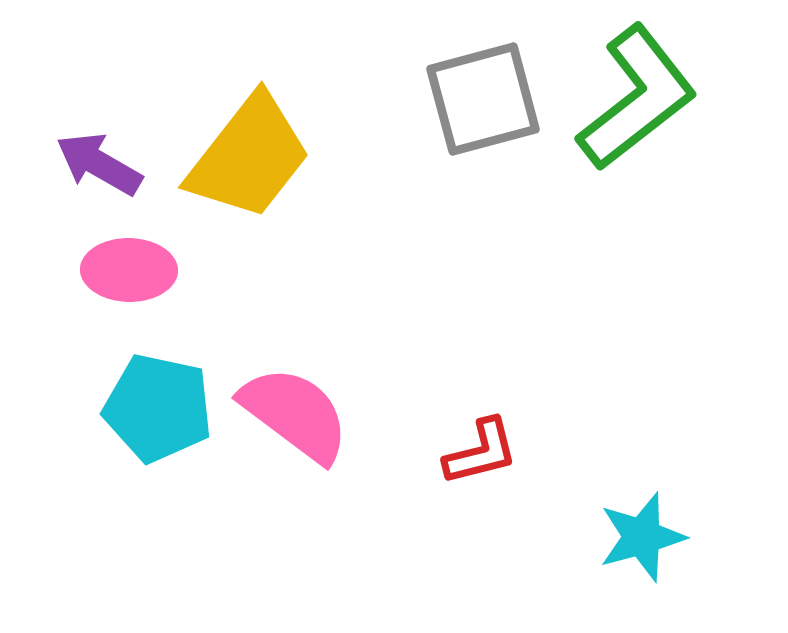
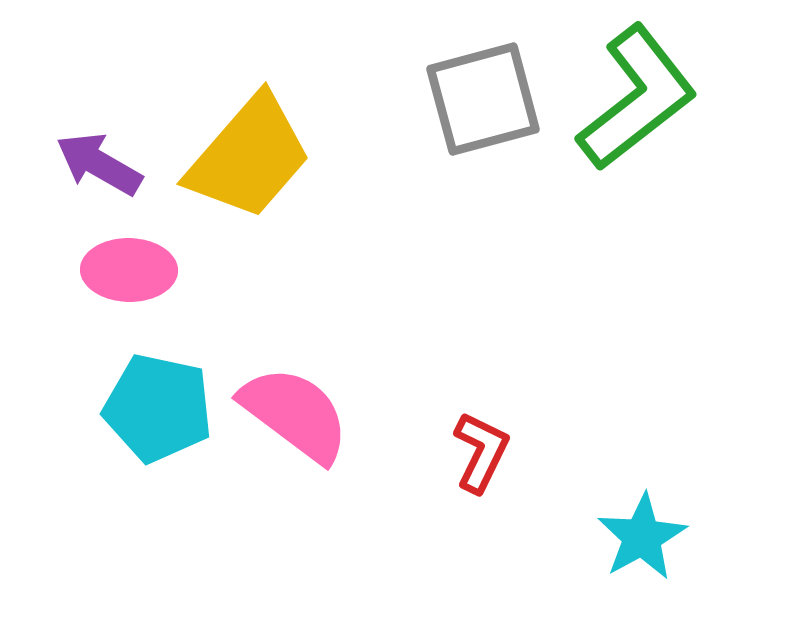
yellow trapezoid: rotated 3 degrees clockwise
red L-shape: rotated 50 degrees counterclockwise
cyan star: rotated 14 degrees counterclockwise
